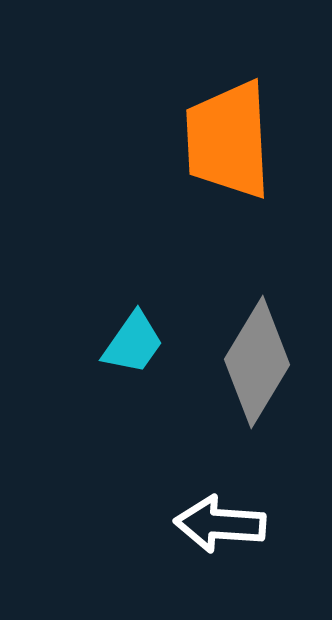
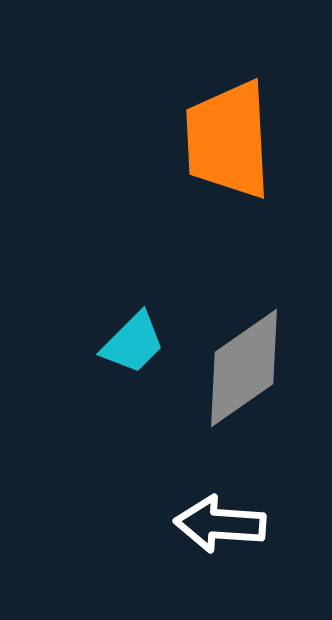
cyan trapezoid: rotated 10 degrees clockwise
gray diamond: moved 13 px left, 6 px down; rotated 24 degrees clockwise
